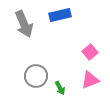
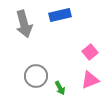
gray arrow: rotated 8 degrees clockwise
